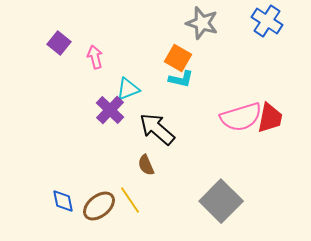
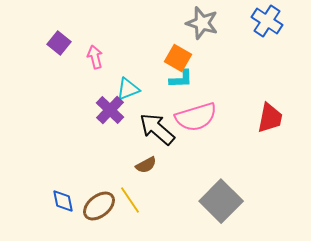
cyan L-shape: rotated 15 degrees counterclockwise
pink semicircle: moved 45 px left
brown semicircle: rotated 95 degrees counterclockwise
